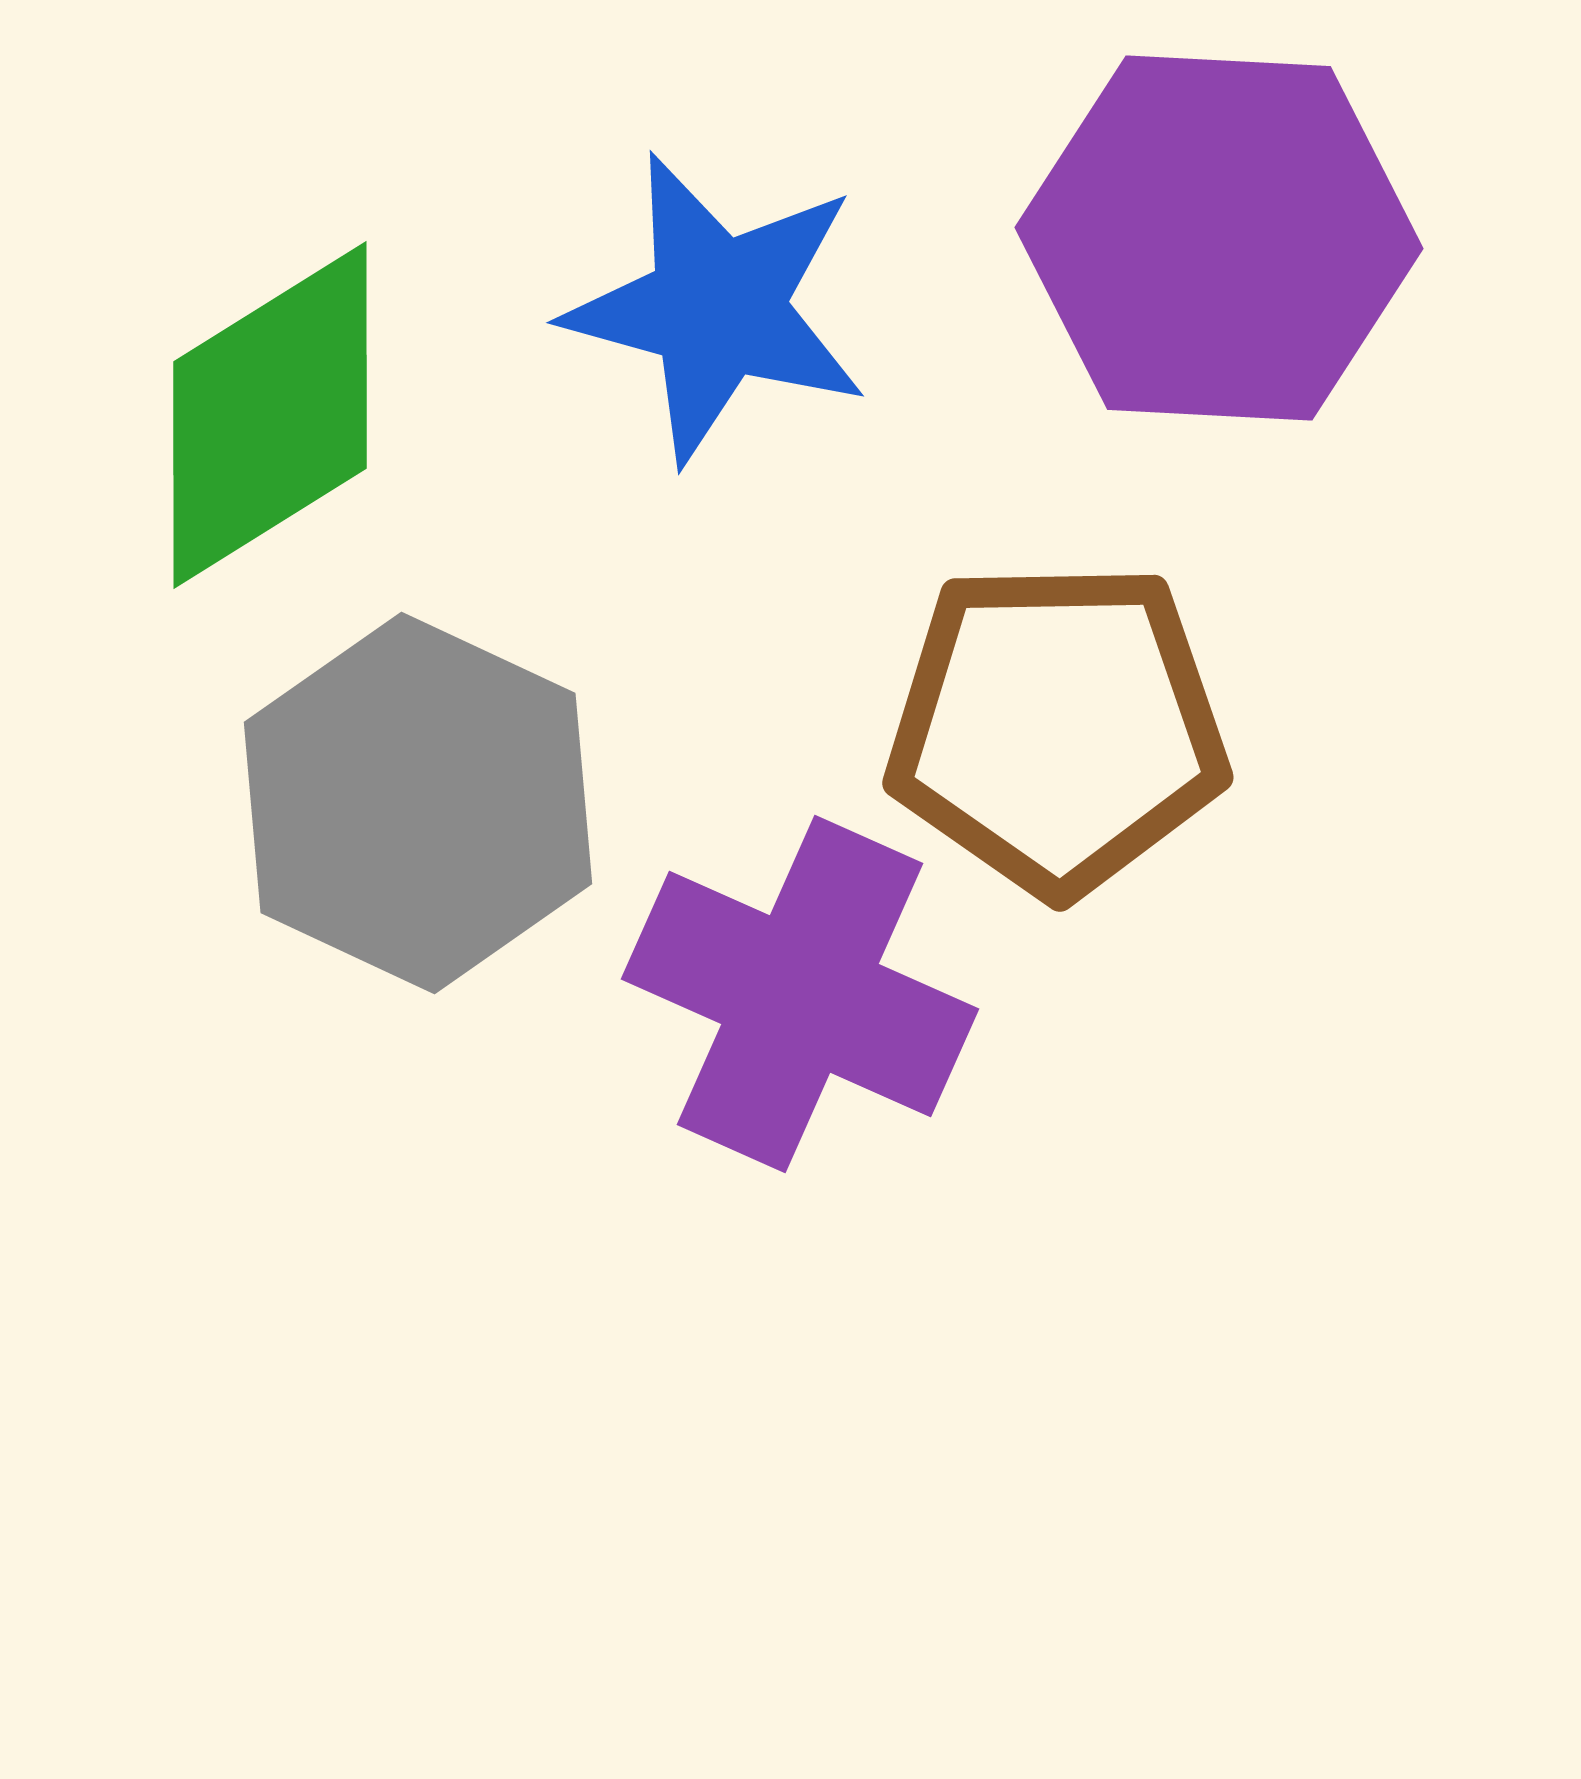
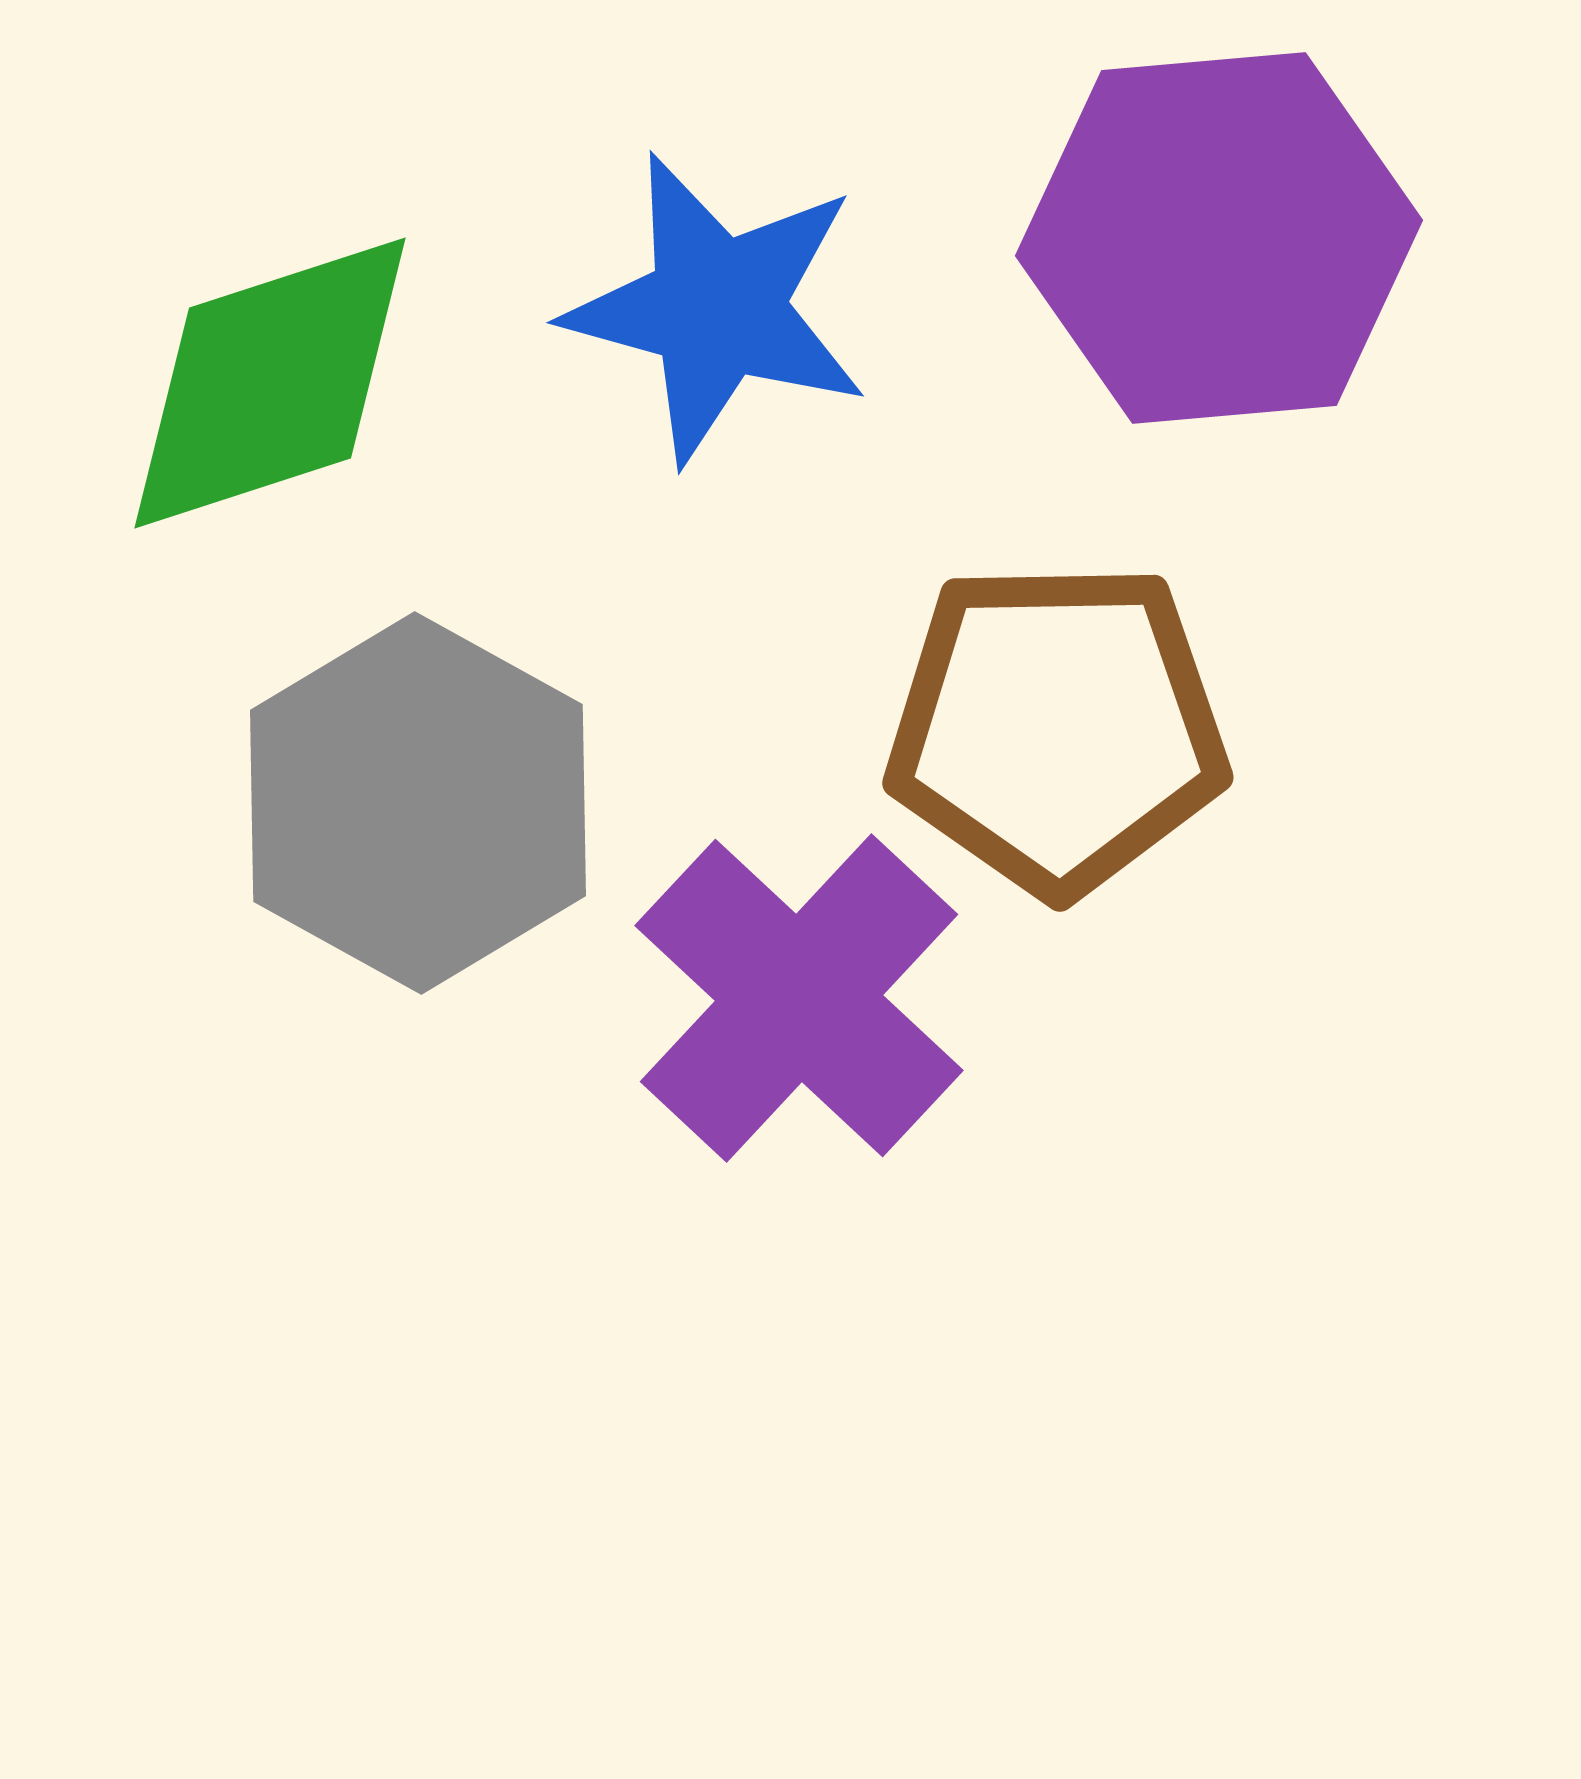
purple hexagon: rotated 8 degrees counterclockwise
green diamond: moved 32 px up; rotated 14 degrees clockwise
gray hexagon: rotated 4 degrees clockwise
purple cross: moved 1 px left, 4 px down; rotated 19 degrees clockwise
